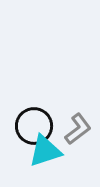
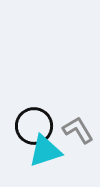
gray L-shape: moved 1 px down; rotated 84 degrees counterclockwise
